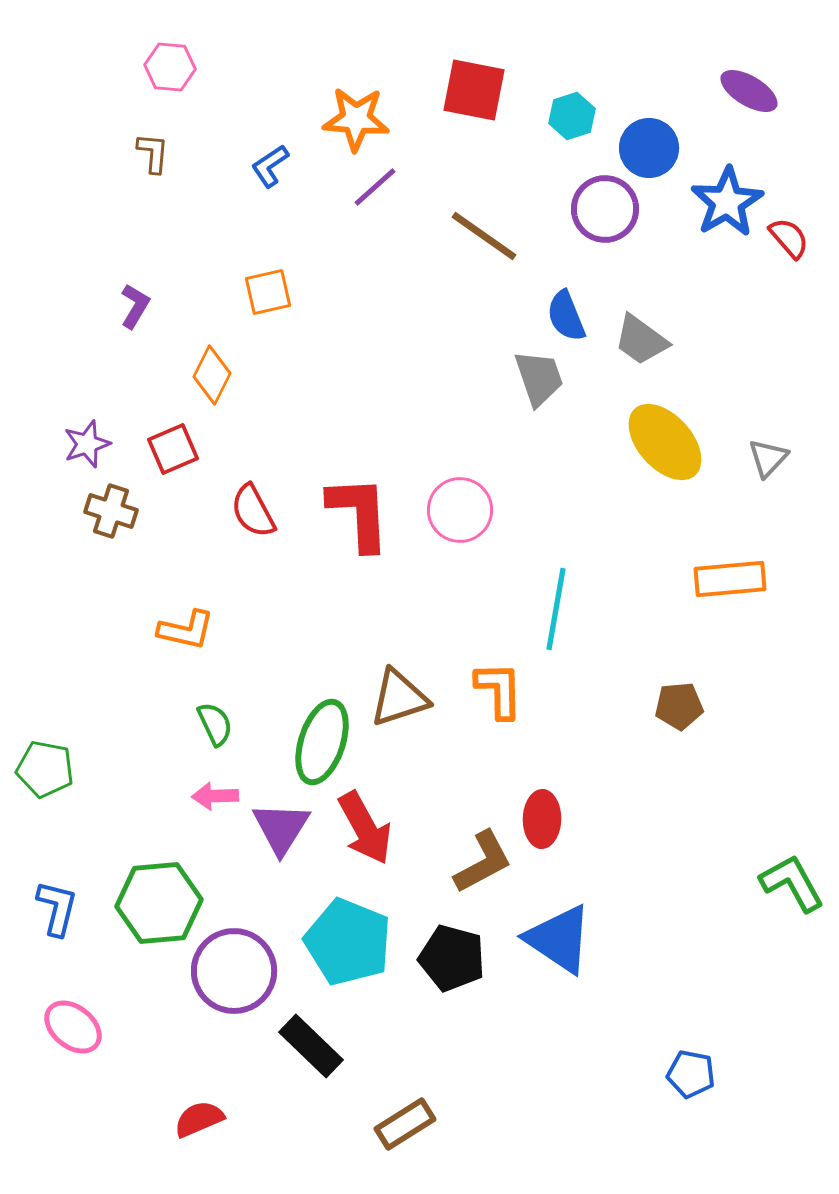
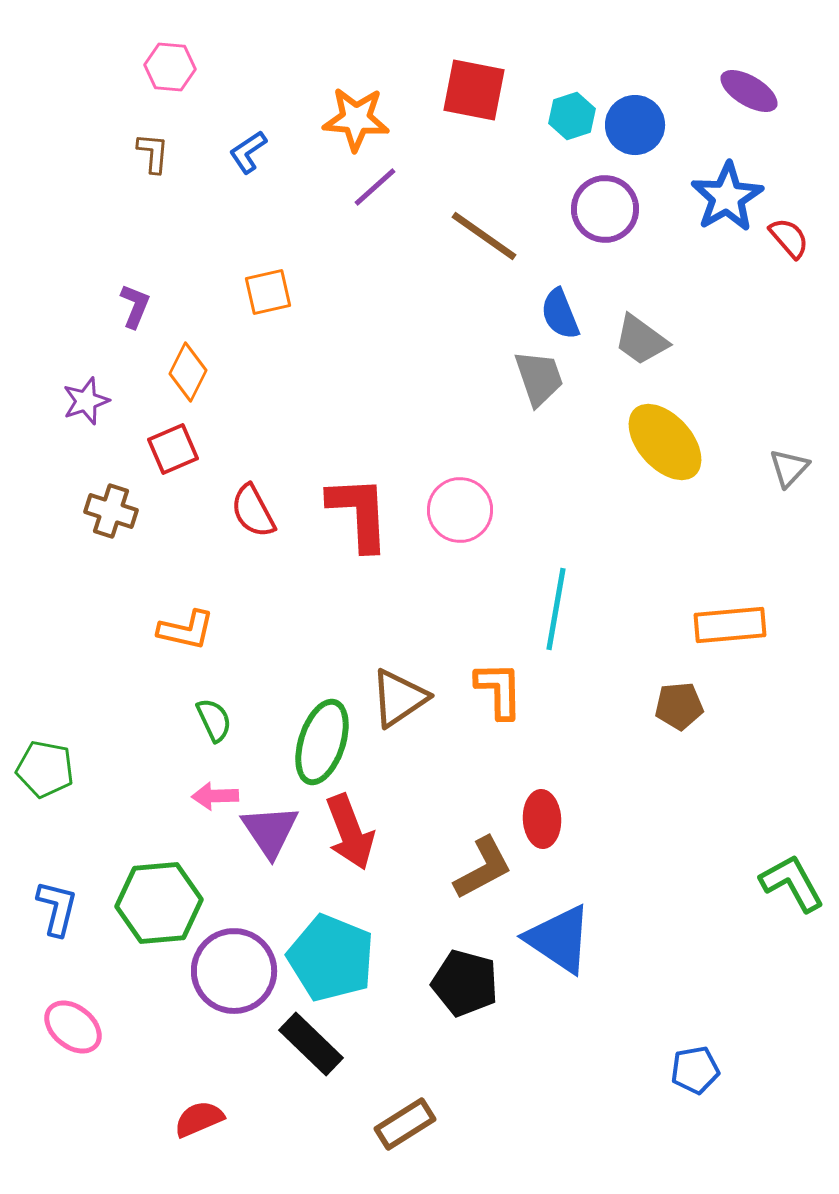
blue circle at (649, 148): moved 14 px left, 23 px up
blue L-shape at (270, 166): moved 22 px left, 14 px up
blue star at (727, 202): moved 5 px up
purple L-shape at (135, 306): rotated 9 degrees counterclockwise
blue semicircle at (566, 316): moved 6 px left, 2 px up
orange diamond at (212, 375): moved 24 px left, 3 px up
purple star at (87, 444): moved 1 px left, 43 px up
gray triangle at (768, 458): moved 21 px right, 10 px down
orange rectangle at (730, 579): moved 46 px down
brown triangle at (399, 698): rotated 16 degrees counterclockwise
green semicircle at (215, 724): moved 1 px left, 4 px up
red ellipse at (542, 819): rotated 4 degrees counterclockwise
purple triangle at (281, 828): moved 11 px left, 3 px down; rotated 6 degrees counterclockwise
red arrow at (365, 828): moved 15 px left, 4 px down; rotated 8 degrees clockwise
brown L-shape at (483, 862): moved 6 px down
cyan pentagon at (348, 942): moved 17 px left, 16 px down
black pentagon at (452, 958): moved 13 px right, 25 px down
black rectangle at (311, 1046): moved 2 px up
blue pentagon at (691, 1074): moved 4 px right, 4 px up; rotated 21 degrees counterclockwise
